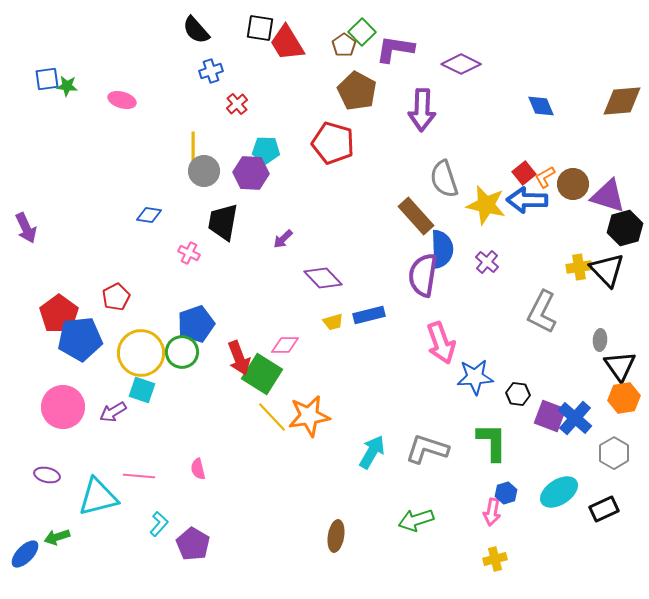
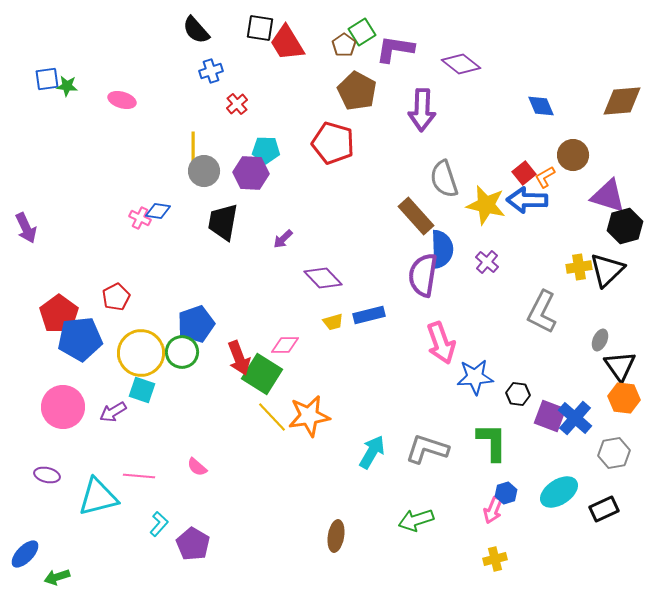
green square at (362, 32): rotated 12 degrees clockwise
purple diamond at (461, 64): rotated 12 degrees clockwise
brown circle at (573, 184): moved 29 px up
blue diamond at (149, 215): moved 9 px right, 4 px up
black hexagon at (625, 228): moved 2 px up
pink cross at (189, 253): moved 49 px left, 35 px up
black triangle at (607, 270): rotated 30 degrees clockwise
gray ellipse at (600, 340): rotated 20 degrees clockwise
orange hexagon at (624, 398): rotated 16 degrees clockwise
gray hexagon at (614, 453): rotated 20 degrees clockwise
pink semicircle at (198, 469): moved 1 px left, 2 px up; rotated 35 degrees counterclockwise
pink arrow at (492, 512): moved 1 px right, 2 px up; rotated 12 degrees clockwise
green arrow at (57, 537): moved 40 px down
